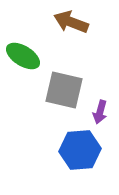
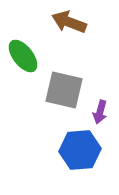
brown arrow: moved 2 px left
green ellipse: rotated 20 degrees clockwise
